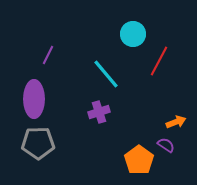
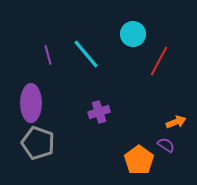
purple line: rotated 42 degrees counterclockwise
cyan line: moved 20 px left, 20 px up
purple ellipse: moved 3 px left, 4 px down
gray pentagon: rotated 20 degrees clockwise
